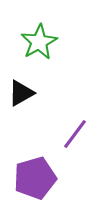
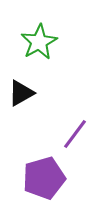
purple pentagon: moved 9 px right
